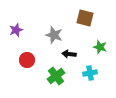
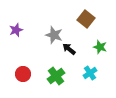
brown square: moved 1 px right, 1 px down; rotated 24 degrees clockwise
black arrow: moved 5 px up; rotated 32 degrees clockwise
red circle: moved 4 px left, 14 px down
cyan cross: rotated 24 degrees counterclockwise
